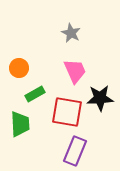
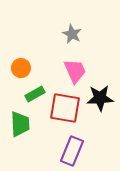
gray star: moved 1 px right, 1 px down
orange circle: moved 2 px right
red square: moved 2 px left, 4 px up
purple rectangle: moved 3 px left
